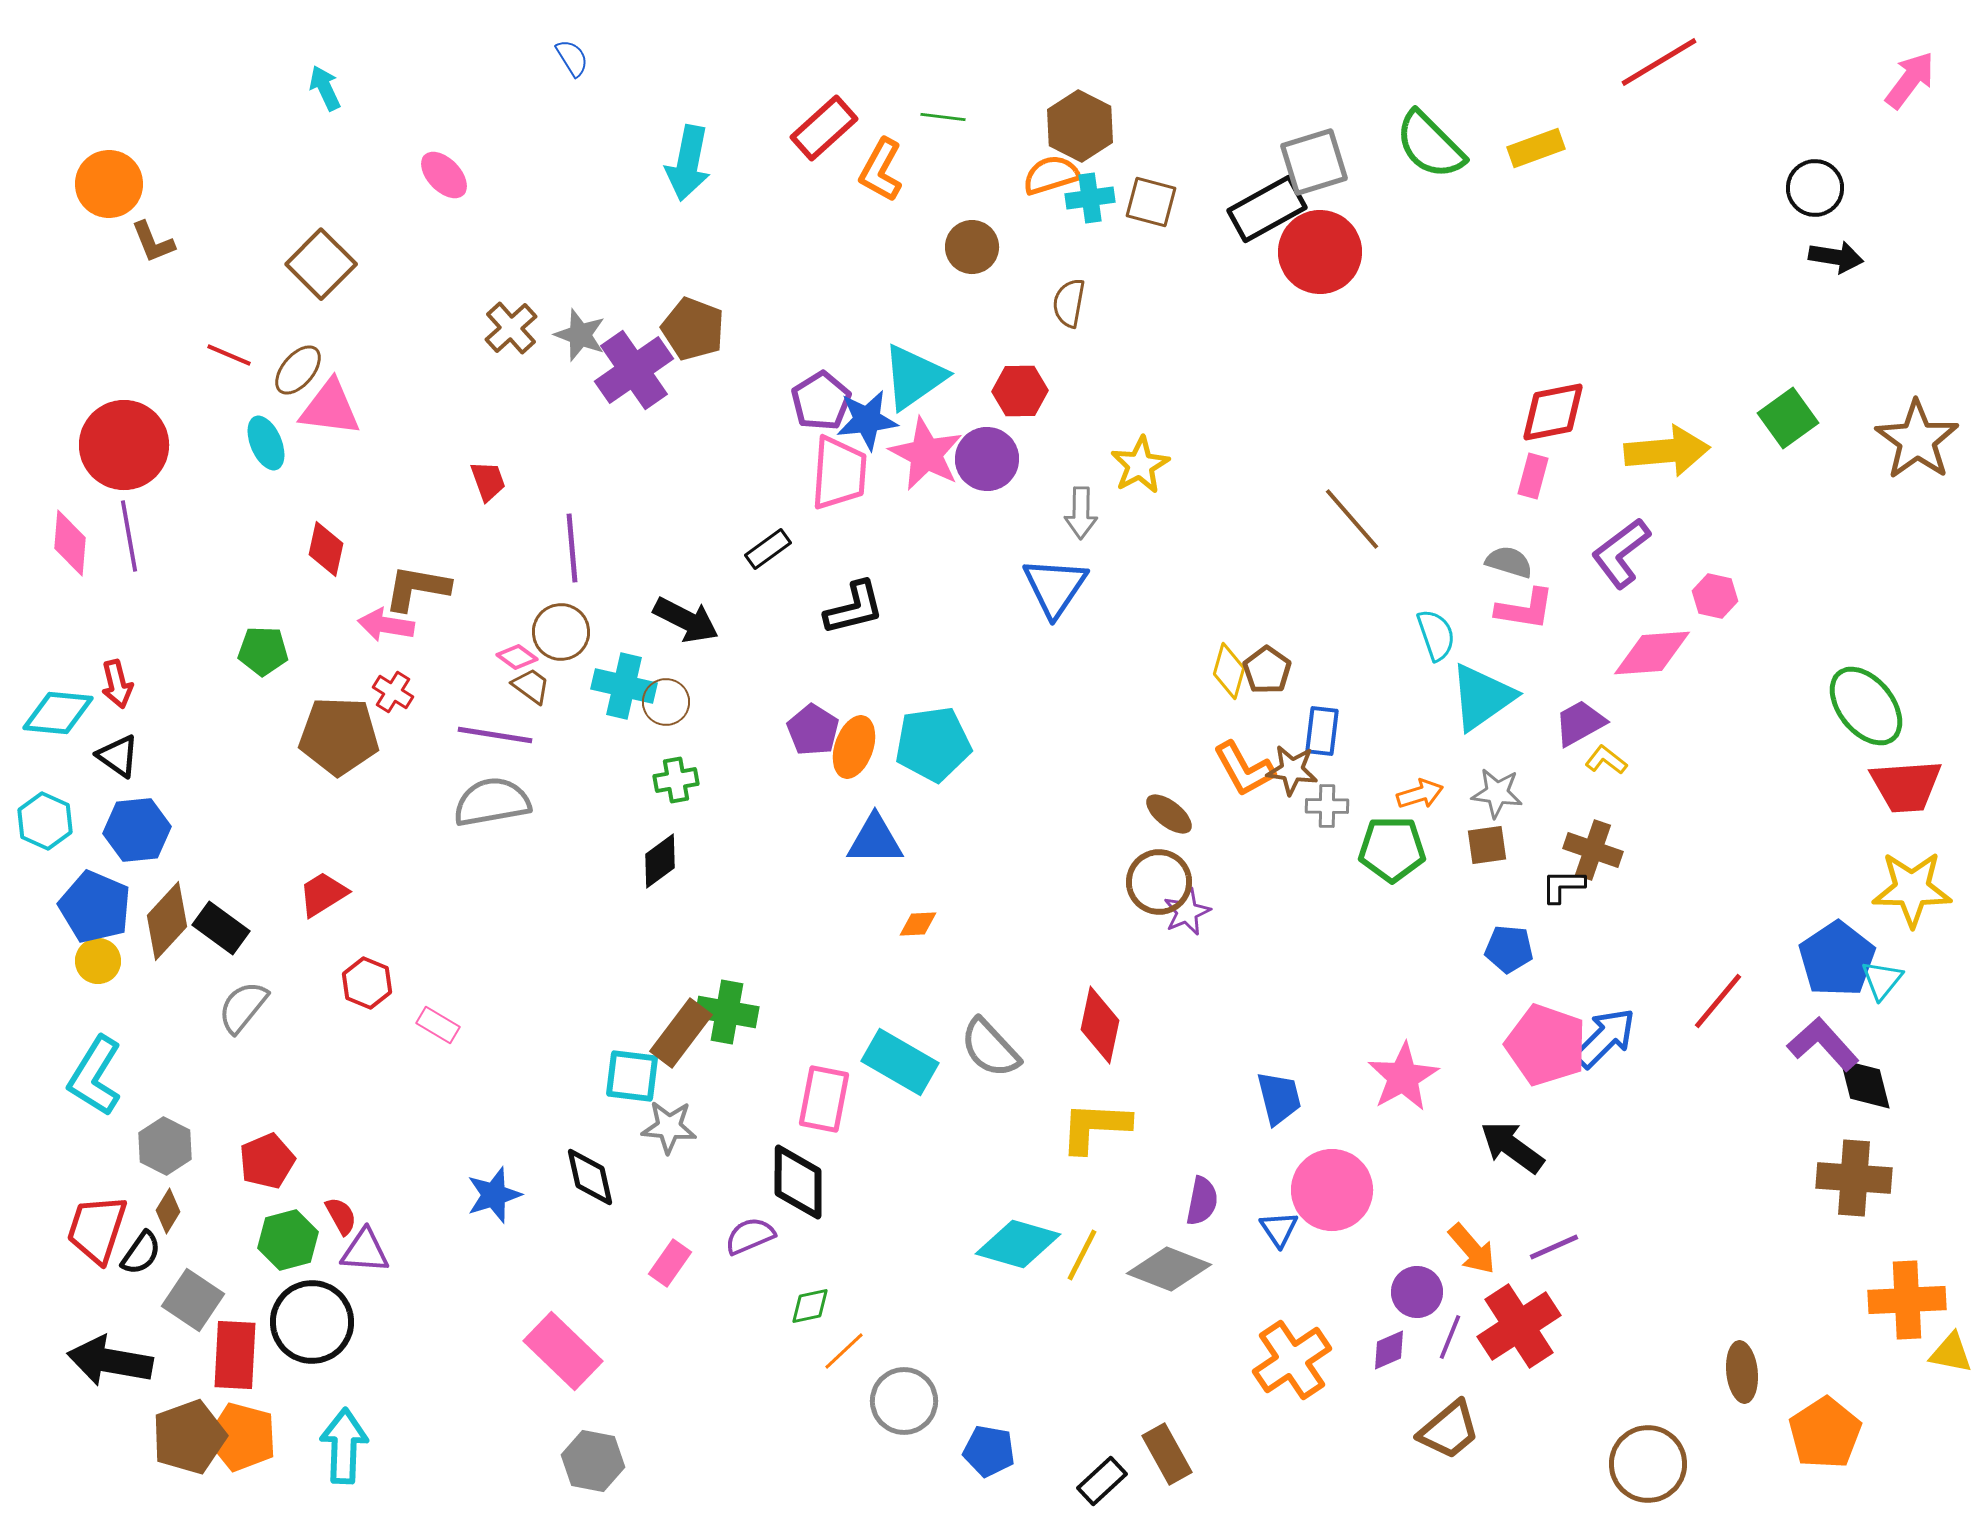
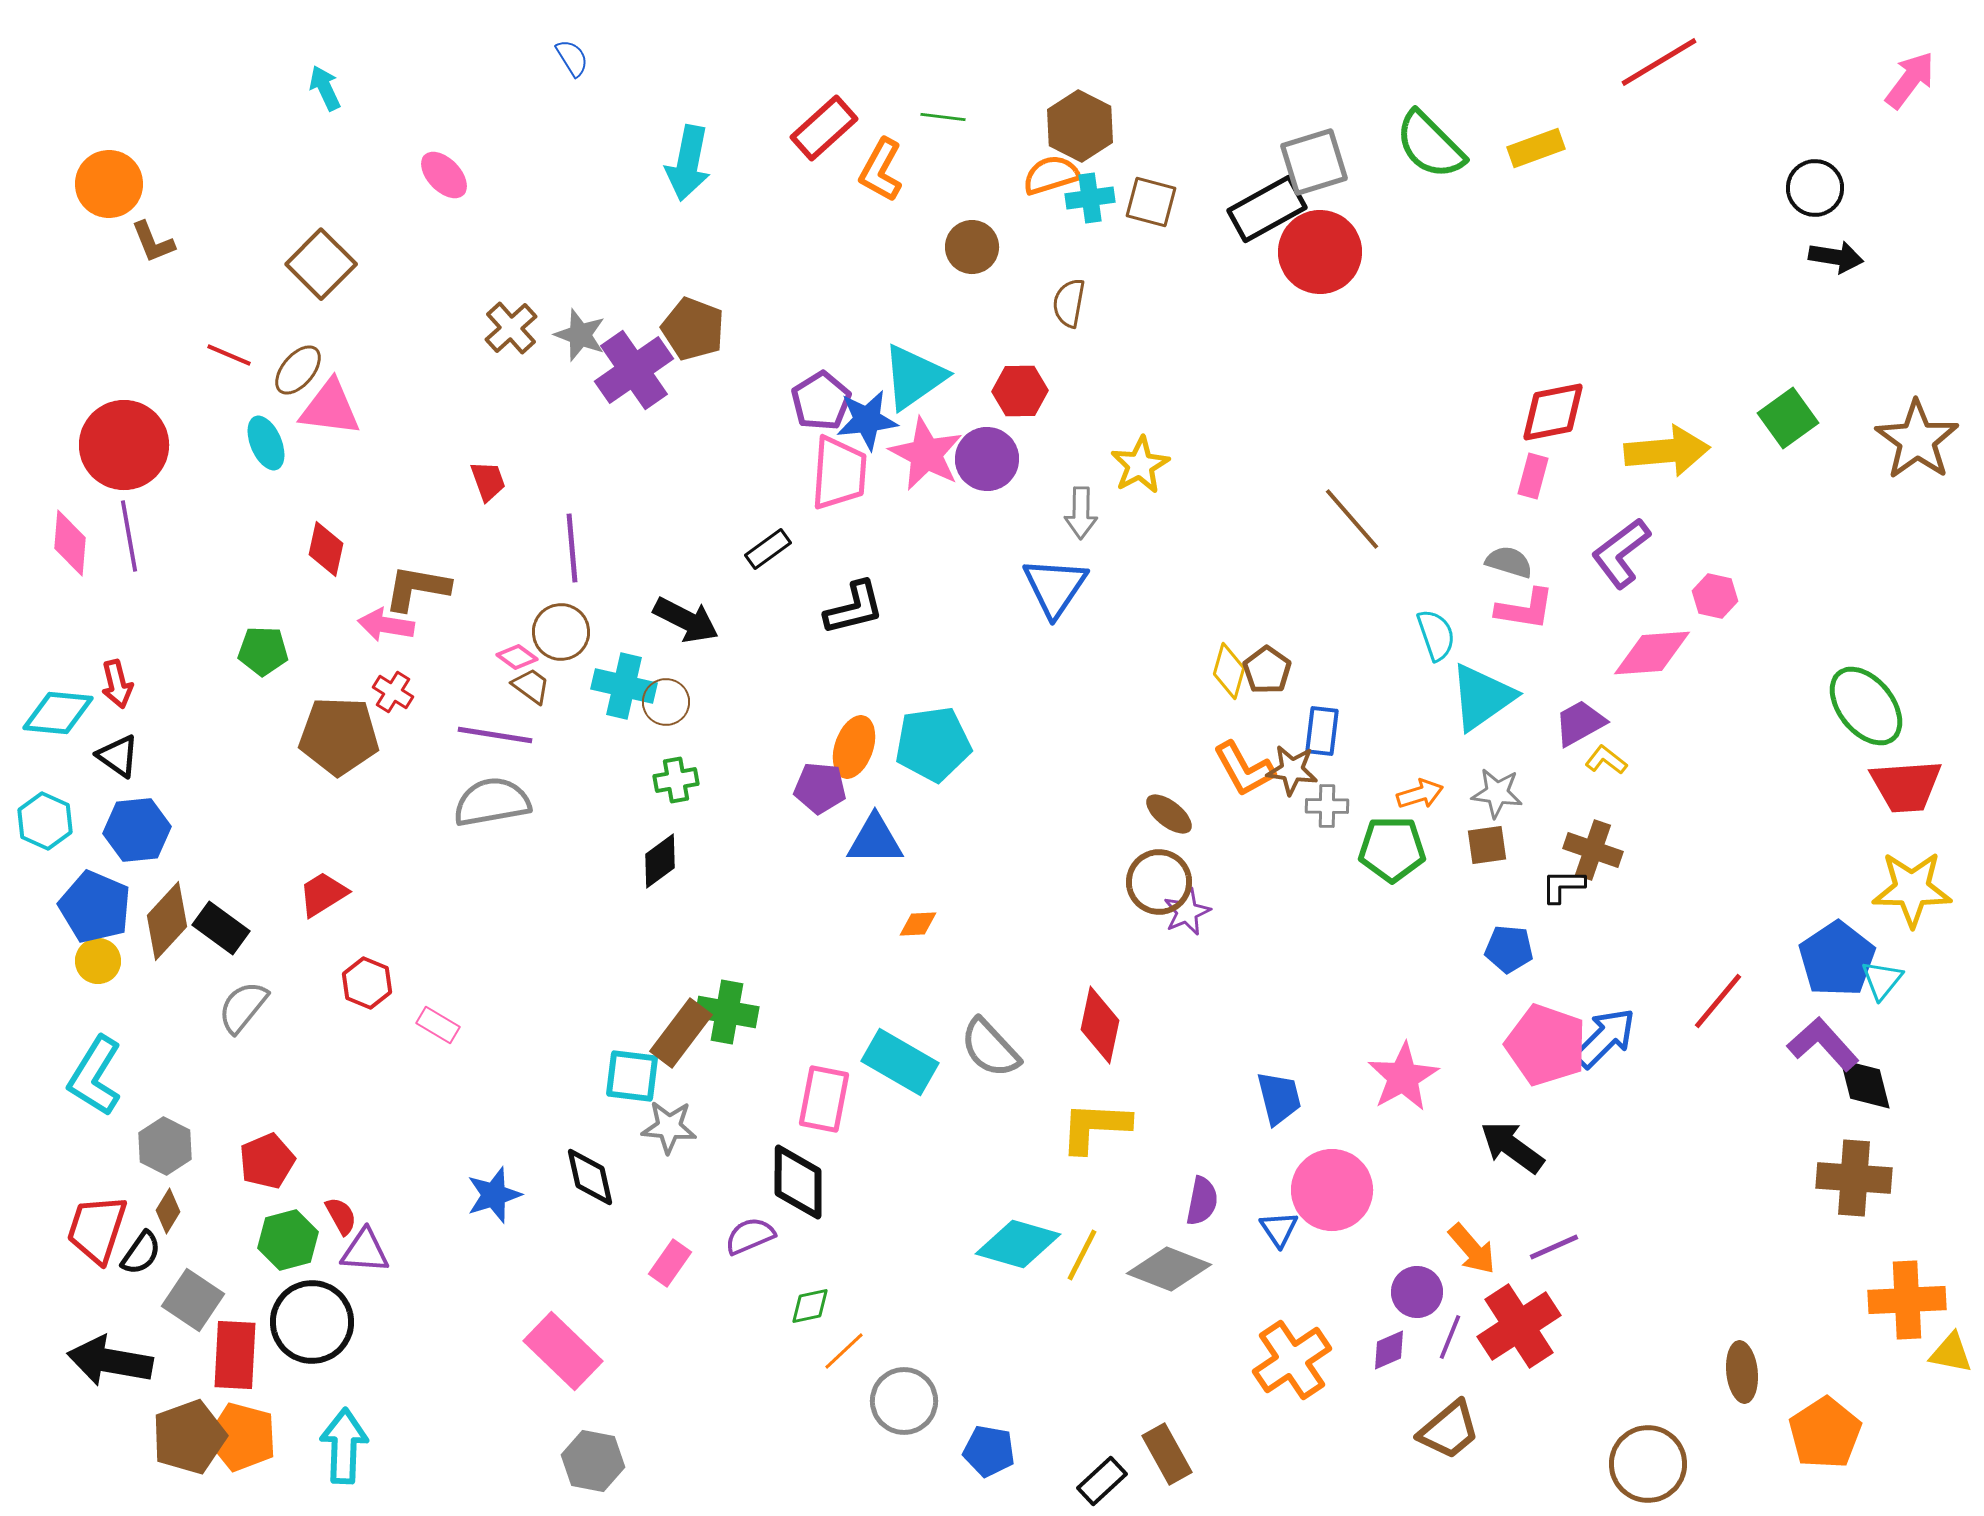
purple pentagon at (813, 730): moved 7 px right, 58 px down; rotated 27 degrees counterclockwise
